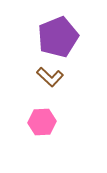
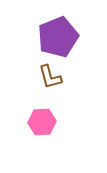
brown L-shape: rotated 32 degrees clockwise
